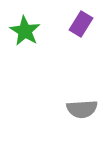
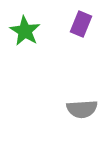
purple rectangle: rotated 10 degrees counterclockwise
